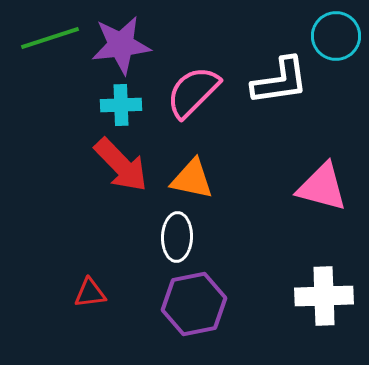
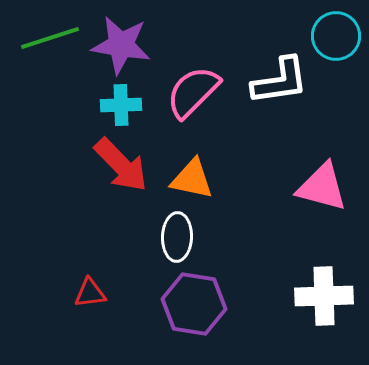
purple star: rotated 16 degrees clockwise
purple hexagon: rotated 20 degrees clockwise
